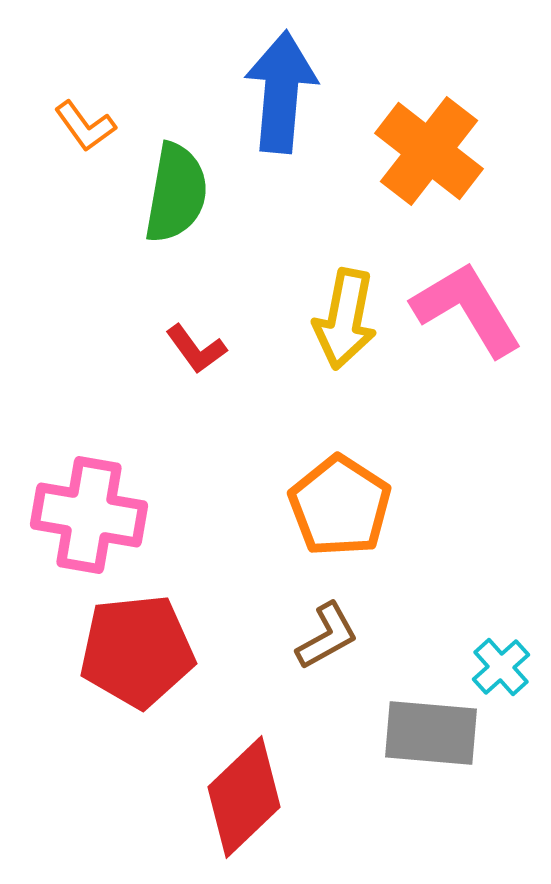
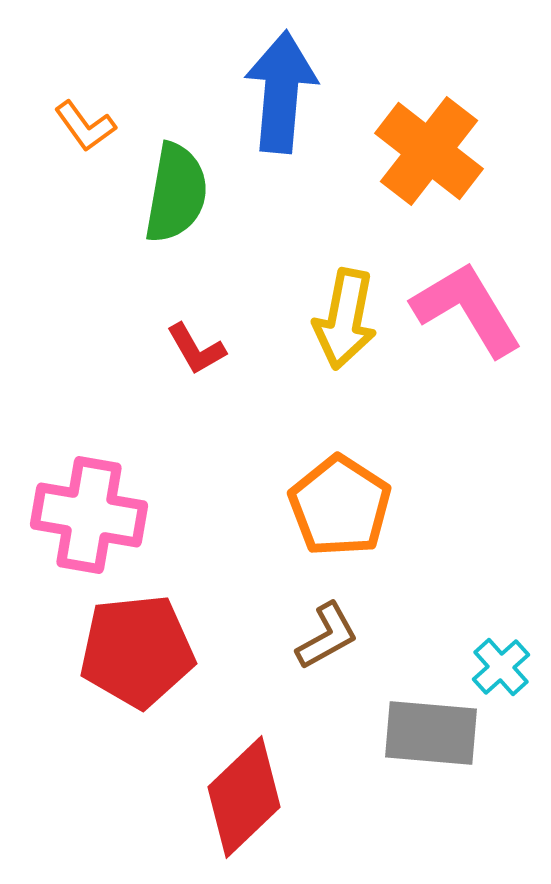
red L-shape: rotated 6 degrees clockwise
